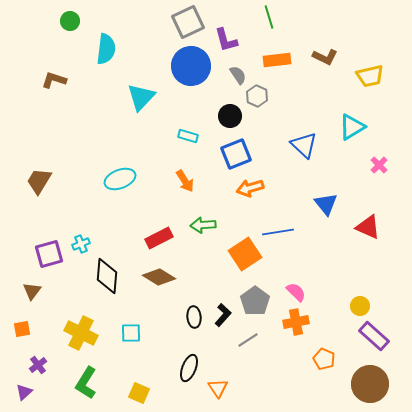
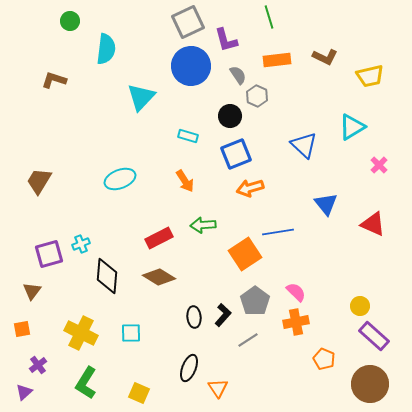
red triangle at (368, 227): moved 5 px right, 3 px up
